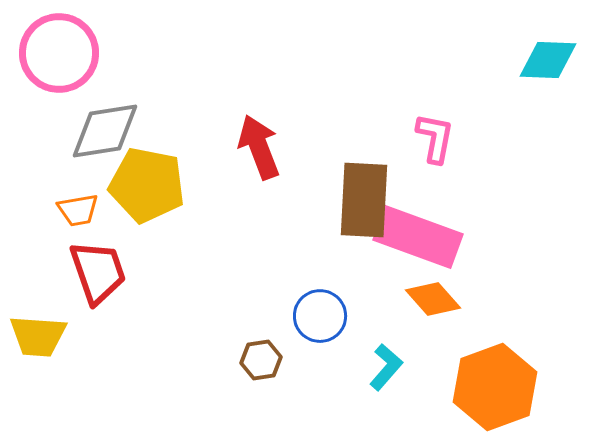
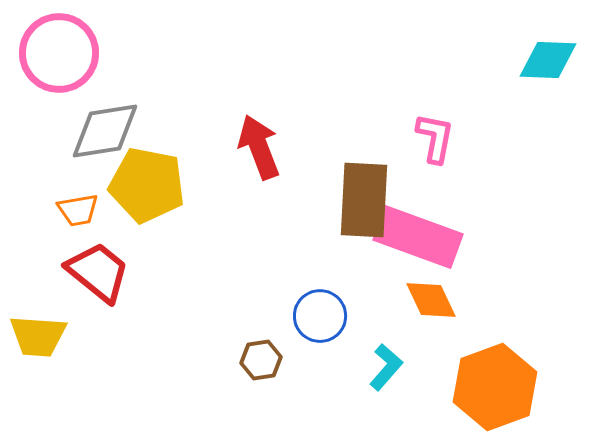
red trapezoid: rotated 32 degrees counterclockwise
orange diamond: moved 2 px left, 1 px down; rotated 16 degrees clockwise
